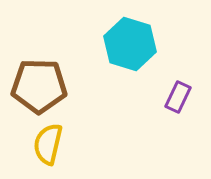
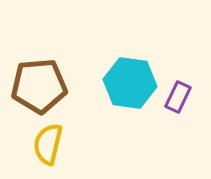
cyan hexagon: moved 39 px down; rotated 9 degrees counterclockwise
brown pentagon: rotated 6 degrees counterclockwise
